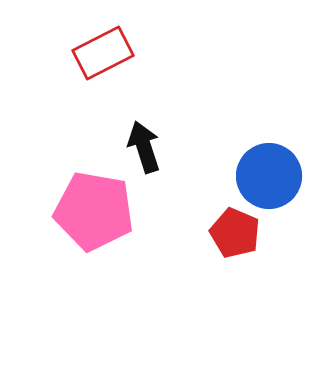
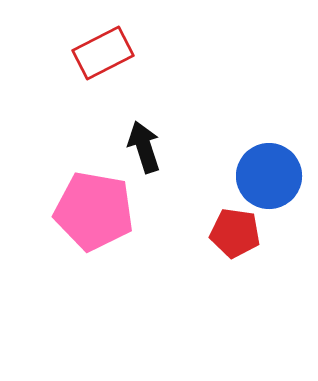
red pentagon: rotated 15 degrees counterclockwise
